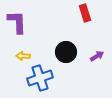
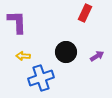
red rectangle: rotated 42 degrees clockwise
blue cross: moved 1 px right
